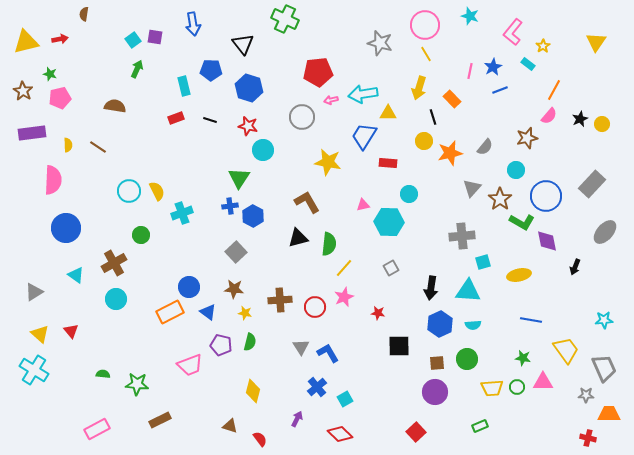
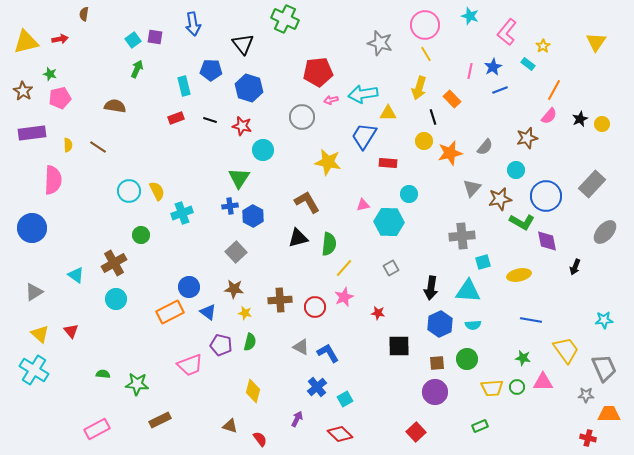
pink L-shape at (513, 32): moved 6 px left
red star at (248, 126): moved 6 px left
brown star at (500, 199): rotated 25 degrees clockwise
blue circle at (66, 228): moved 34 px left
gray triangle at (301, 347): rotated 30 degrees counterclockwise
